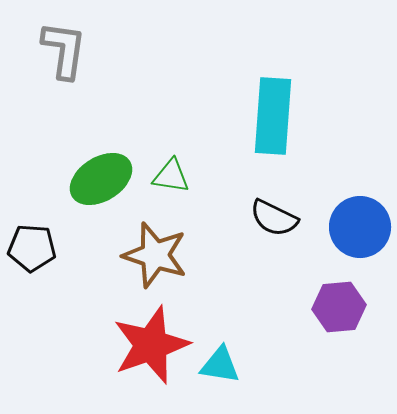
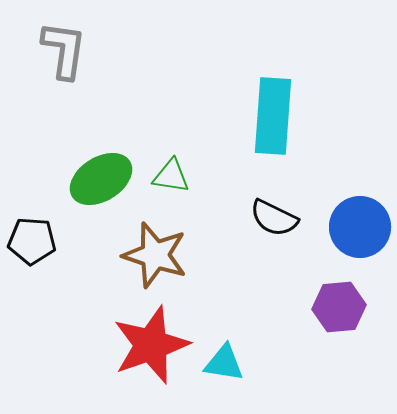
black pentagon: moved 7 px up
cyan triangle: moved 4 px right, 2 px up
